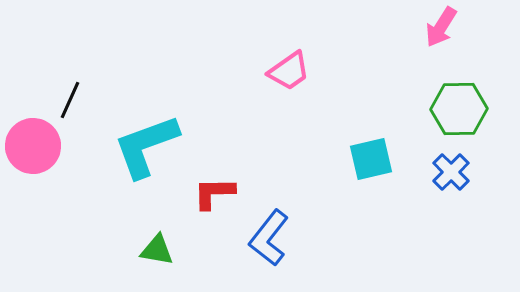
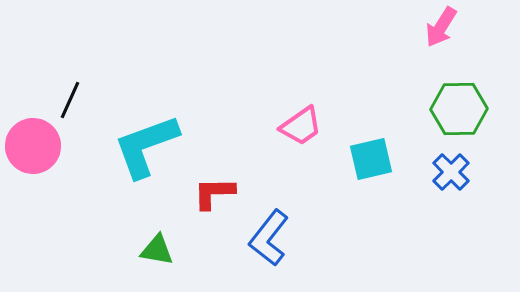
pink trapezoid: moved 12 px right, 55 px down
